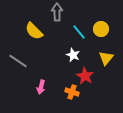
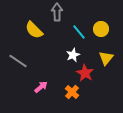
yellow semicircle: moved 1 px up
white star: rotated 24 degrees clockwise
red star: moved 3 px up
pink arrow: rotated 144 degrees counterclockwise
orange cross: rotated 24 degrees clockwise
